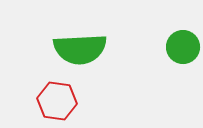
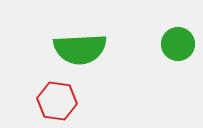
green circle: moved 5 px left, 3 px up
